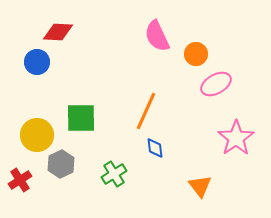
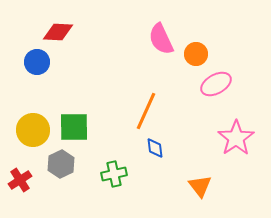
pink semicircle: moved 4 px right, 3 px down
green square: moved 7 px left, 9 px down
yellow circle: moved 4 px left, 5 px up
green cross: rotated 20 degrees clockwise
